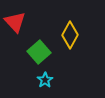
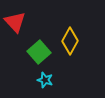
yellow diamond: moved 6 px down
cyan star: rotated 21 degrees counterclockwise
